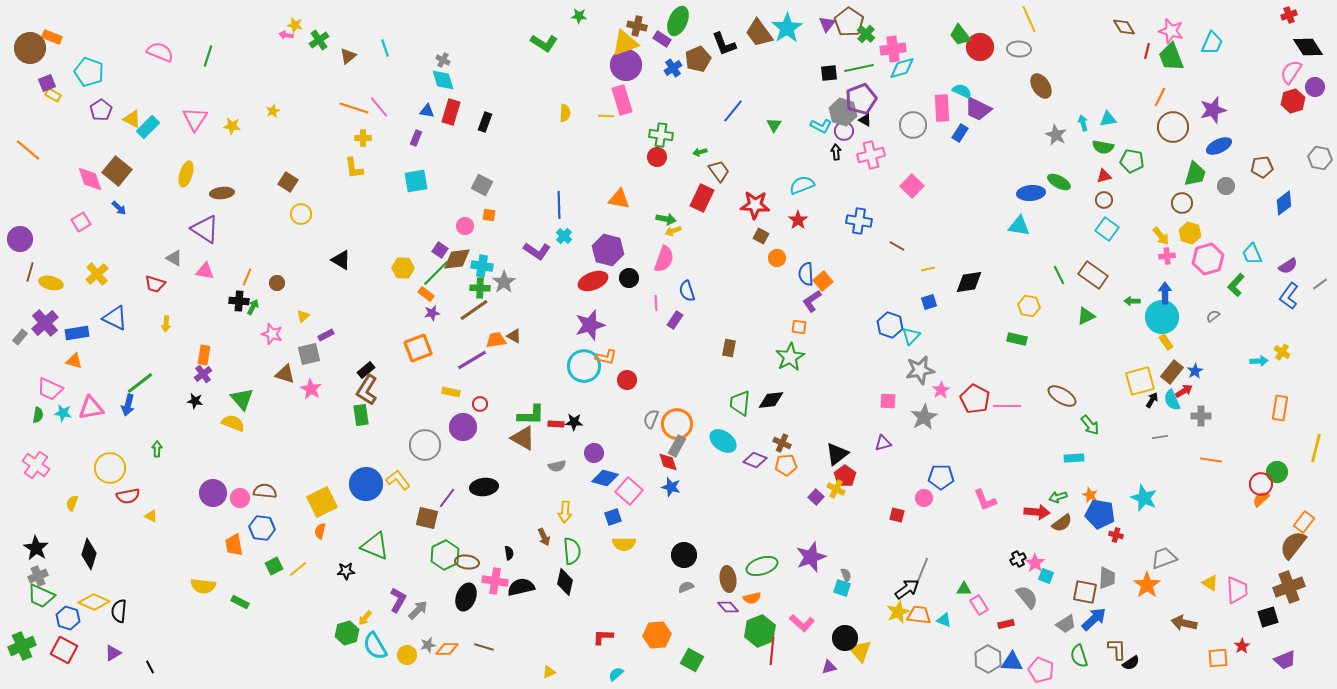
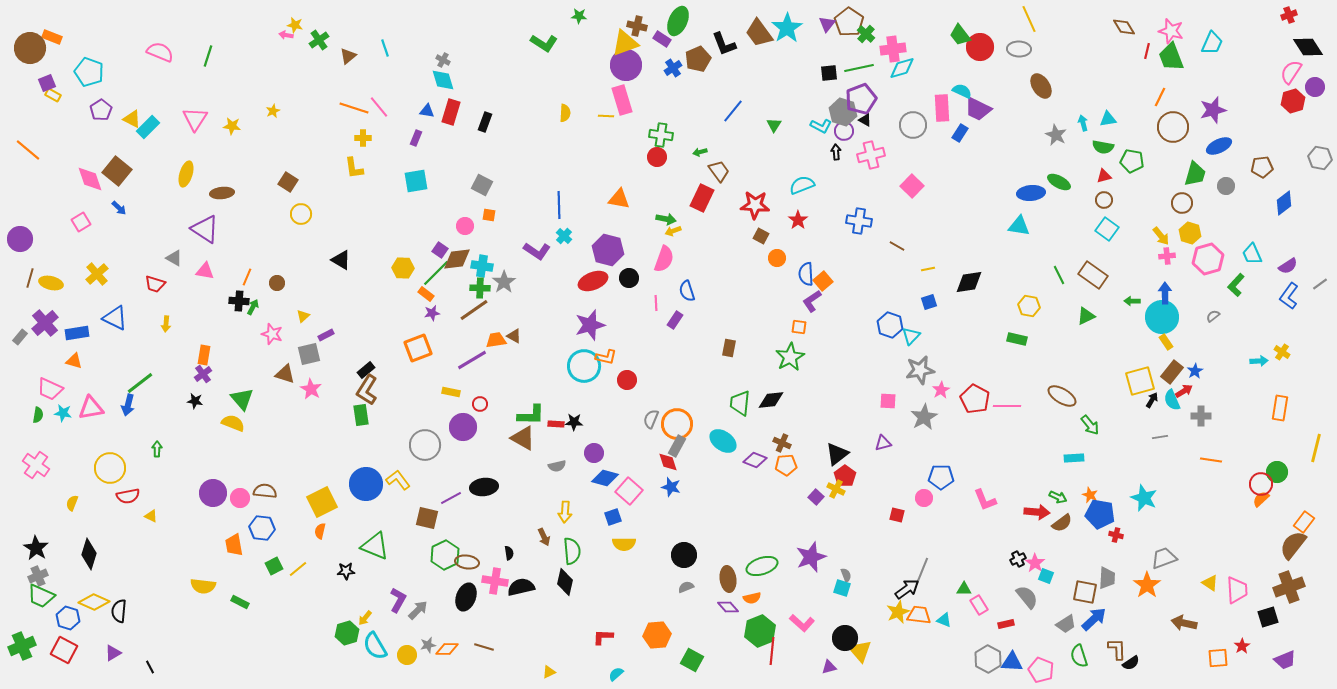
brown line at (30, 272): moved 6 px down
green arrow at (1058, 497): rotated 138 degrees counterclockwise
purple line at (447, 498): moved 4 px right; rotated 25 degrees clockwise
